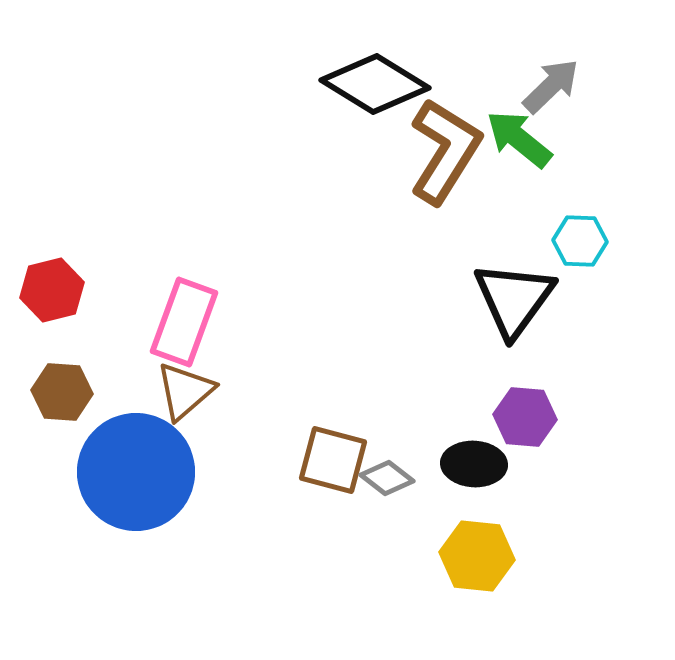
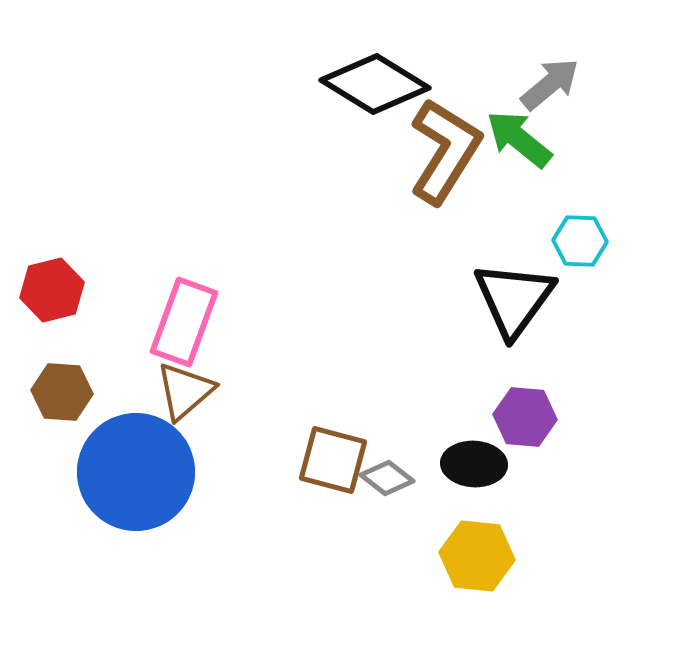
gray arrow: moved 1 px left, 2 px up; rotated 4 degrees clockwise
